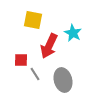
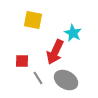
red arrow: moved 6 px right, 6 px down
red square: moved 1 px right, 1 px down
gray line: moved 3 px right, 4 px down
gray ellipse: moved 3 px right; rotated 45 degrees counterclockwise
